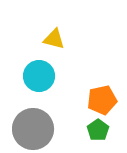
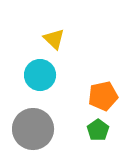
yellow triangle: rotated 30 degrees clockwise
cyan circle: moved 1 px right, 1 px up
orange pentagon: moved 1 px right, 4 px up
